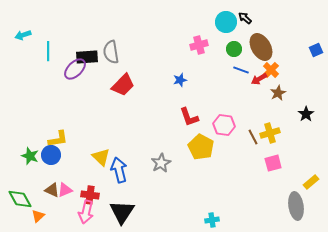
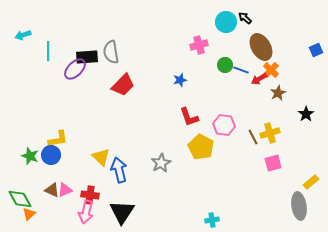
green circle: moved 9 px left, 16 px down
gray ellipse: moved 3 px right
orange triangle: moved 9 px left, 2 px up
